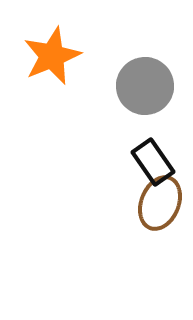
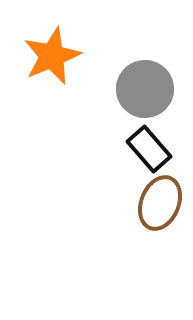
gray circle: moved 3 px down
black rectangle: moved 4 px left, 13 px up; rotated 6 degrees counterclockwise
